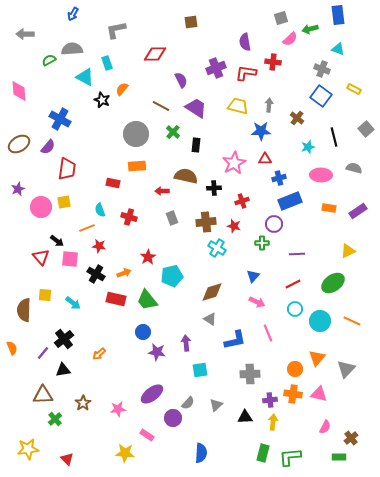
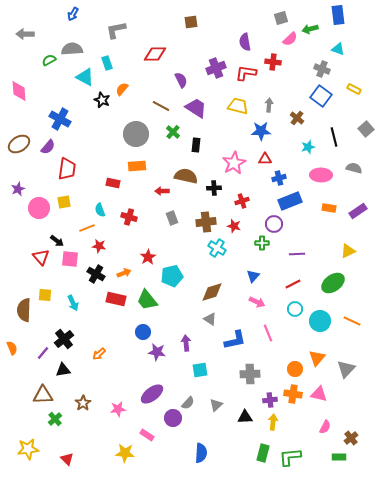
pink circle at (41, 207): moved 2 px left, 1 px down
cyan arrow at (73, 303): rotated 28 degrees clockwise
